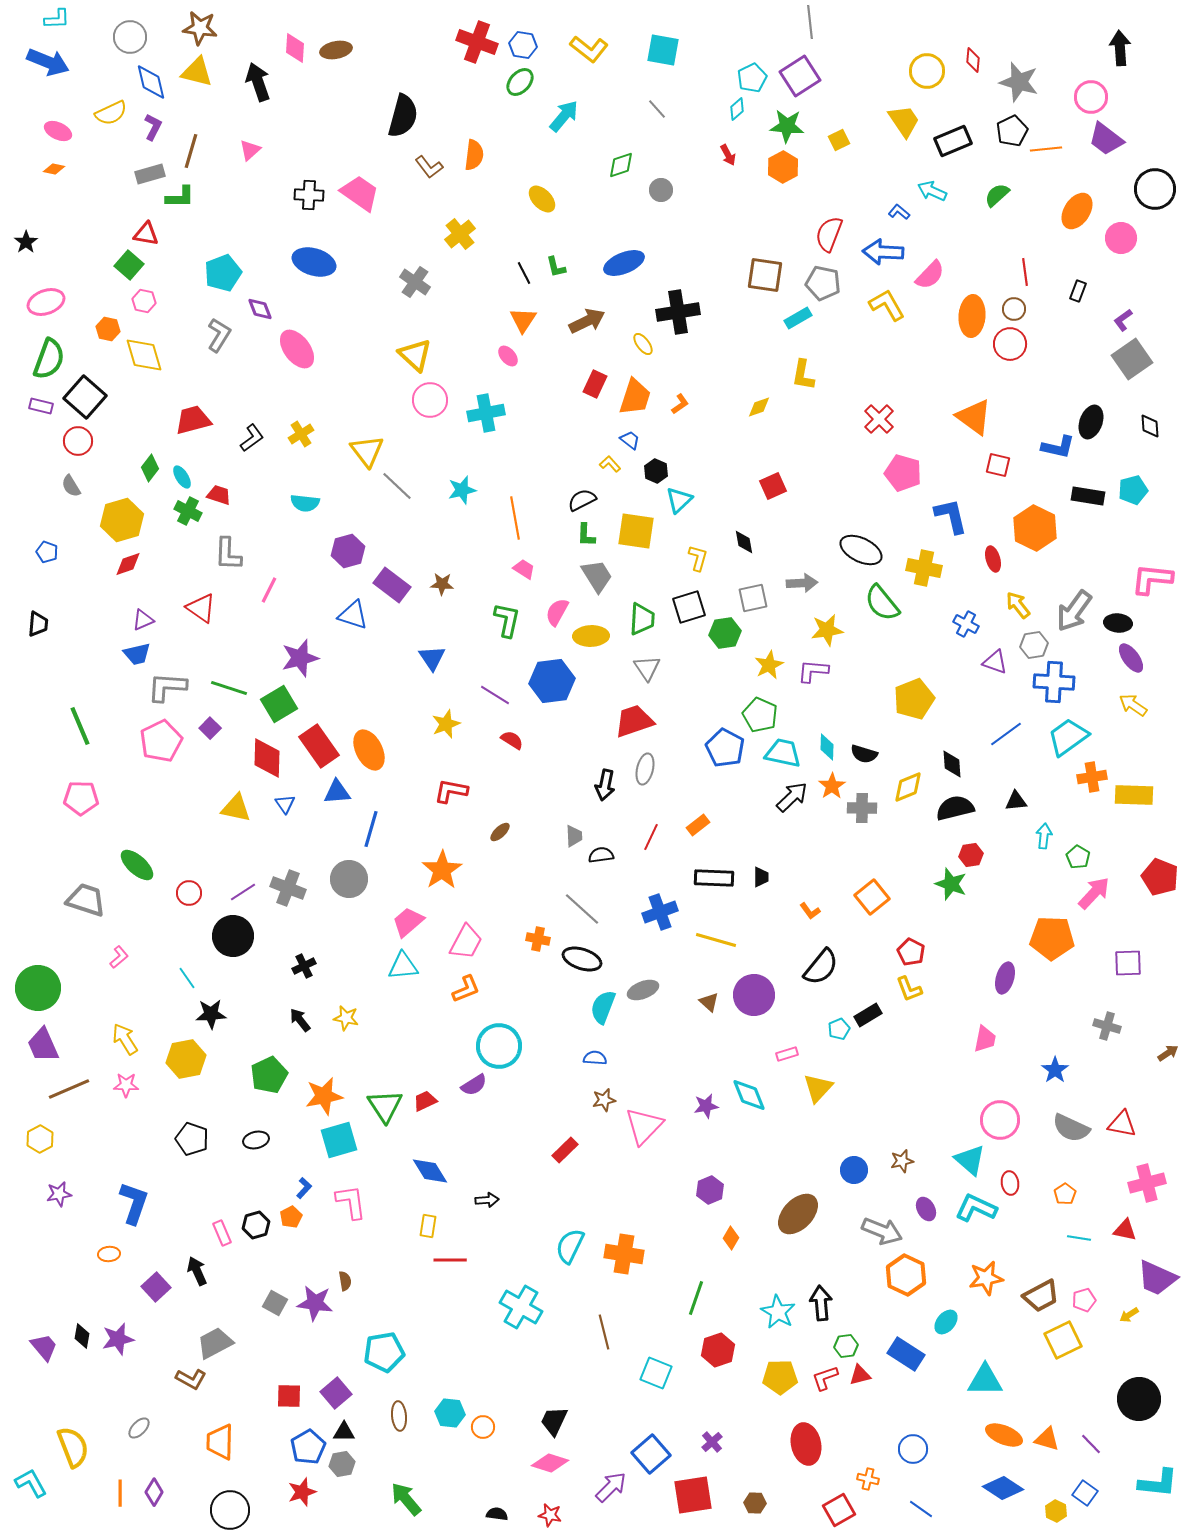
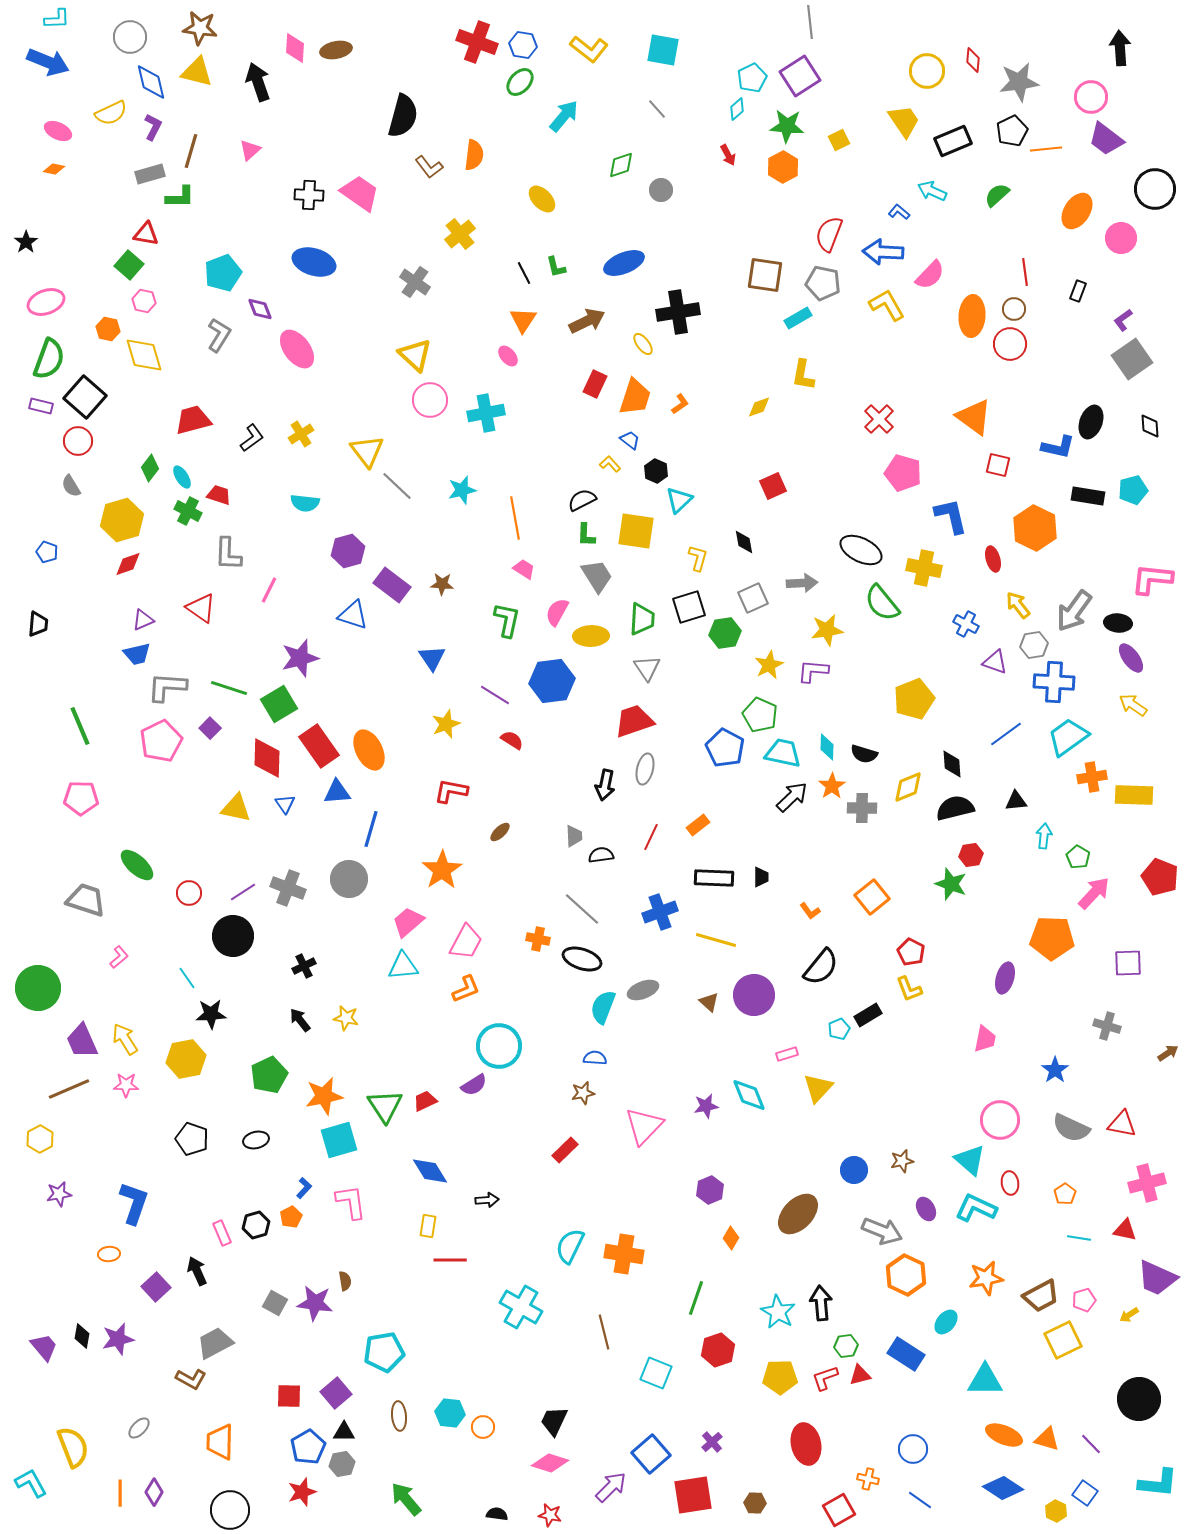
gray star at (1019, 82): rotated 24 degrees counterclockwise
gray square at (753, 598): rotated 12 degrees counterclockwise
purple trapezoid at (43, 1045): moved 39 px right, 4 px up
brown star at (604, 1100): moved 21 px left, 7 px up
blue line at (921, 1509): moved 1 px left, 9 px up
